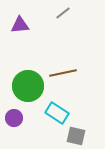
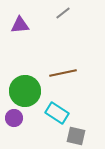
green circle: moved 3 px left, 5 px down
